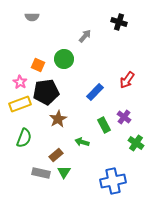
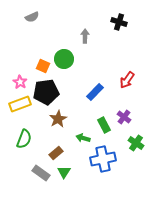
gray semicircle: rotated 24 degrees counterclockwise
gray arrow: rotated 40 degrees counterclockwise
orange square: moved 5 px right, 1 px down
green semicircle: moved 1 px down
green arrow: moved 1 px right, 4 px up
brown rectangle: moved 2 px up
gray rectangle: rotated 24 degrees clockwise
blue cross: moved 10 px left, 22 px up
